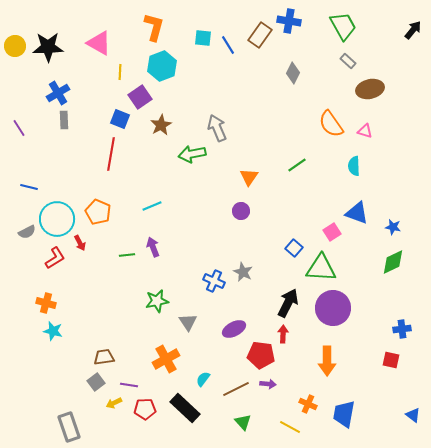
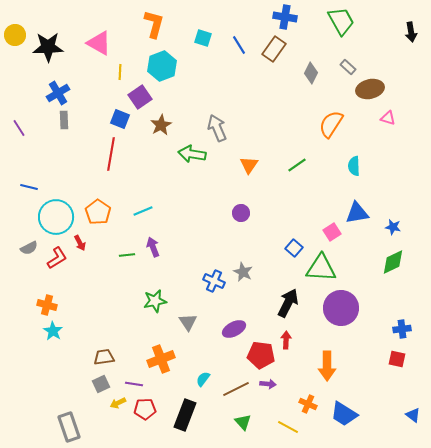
blue cross at (289, 21): moved 4 px left, 4 px up
green trapezoid at (343, 26): moved 2 px left, 5 px up
orange L-shape at (154, 27): moved 3 px up
black arrow at (413, 30): moved 2 px left, 2 px down; rotated 132 degrees clockwise
brown rectangle at (260, 35): moved 14 px right, 14 px down
cyan square at (203, 38): rotated 12 degrees clockwise
blue line at (228, 45): moved 11 px right
yellow circle at (15, 46): moved 11 px up
gray rectangle at (348, 61): moved 6 px down
gray diamond at (293, 73): moved 18 px right
orange semicircle at (331, 124): rotated 68 degrees clockwise
pink triangle at (365, 131): moved 23 px right, 13 px up
green arrow at (192, 154): rotated 20 degrees clockwise
orange triangle at (249, 177): moved 12 px up
cyan line at (152, 206): moved 9 px left, 5 px down
purple circle at (241, 211): moved 2 px down
orange pentagon at (98, 212): rotated 10 degrees clockwise
blue triangle at (357, 213): rotated 30 degrees counterclockwise
cyan circle at (57, 219): moved 1 px left, 2 px up
gray semicircle at (27, 232): moved 2 px right, 16 px down
red L-shape at (55, 258): moved 2 px right
green star at (157, 301): moved 2 px left
orange cross at (46, 303): moved 1 px right, 2 px down
purple circle at (333, 308): moved 8 px right
cyan star at (53, 331): rotated 18 degrees clockwise
red arrow at (283, 334): moved 3 px right, 6 px down
orange cross at (166, 359): moved 5 px left; rotated 8 degrees clockwise
red square at (391, 360): moved 6 px right, 1 px up
orange arrow at (327, 361): moved 5 px down
gray square at (96, 382): moved 5 px right, 2 px down; rotated 12 degrees clockwise
purple line at (129, 385): moved 5 px right, 1 px up
yellow arrow at (114, 403): moved 4 px right
black rectangle at (185, 408): moved 7 px down; rotated 68 degrees clockwise
blue trapezoid at (344, 414): rotated 68 degrees counterclockwise
yellow line at (290, 427): moved 2 px left
